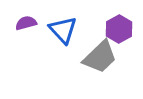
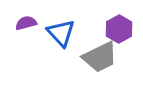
blue triangle: moved 2 px left, 3 px down
gray trapezoid: rotated 18 degrees clockwise
